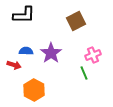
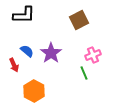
brown square: moved 3 px right, 1 px up
blue semicircle: moved 1 px right; rotated 40 degrees clockwise
red arrow: rotated 48 degrees clockwise
orange hexagon: moved 1 px down
